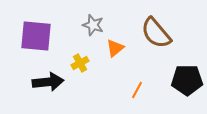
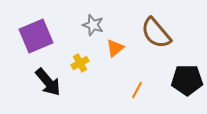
purple square: rotated 28 degrees counterclockwise
black arrow: rotated 56 degrees clockwise
